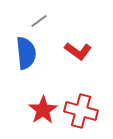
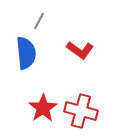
gray line: rotated 24 degrees counterclockwise
red L-shape: moved 2 px right, 1 px up
red star: moved 2 px up
